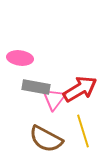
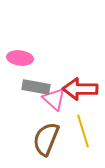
red arrow: rotated 148 degrees counterclockwise
pink triangle: rotated 25 degrees counterclockwise
brown semicircle: rotated 84 degrees clockwise
